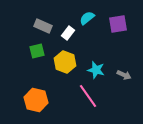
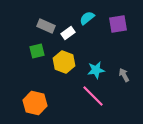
gray rectangle: moved 3 px right
white rectangle: rotated 16 degrees clockwise
yellow hexagon: moved 1 px left
cyan star: rotated 24 degrees counterclockwise
gray arrow: rotated 144 degrees counterclockwise
pink line: moved 5 px right; rotated 10 degrees counterclockwise
orange hexagon: moved 1 px left, 3 px down
